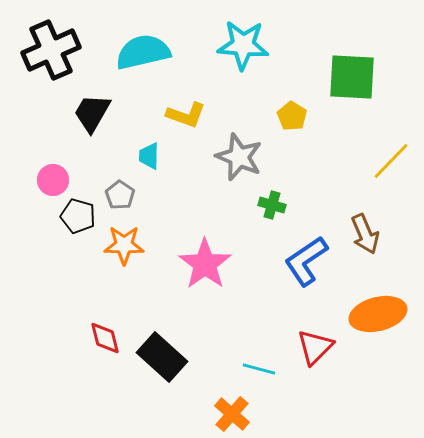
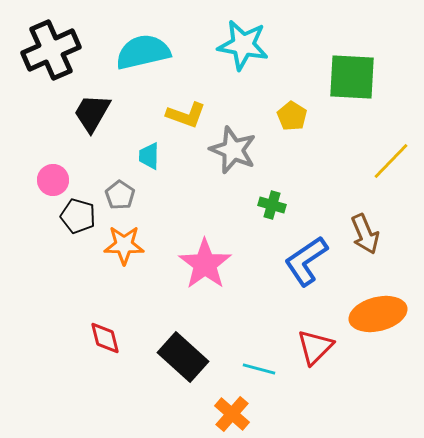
cyan star: rotated 6 degrees clockwise
gray star: moved 6 px left, 7 px up
black rectangle: moved 21 px right
